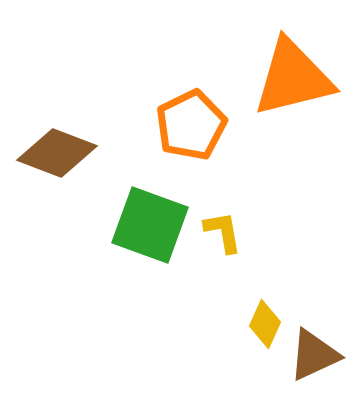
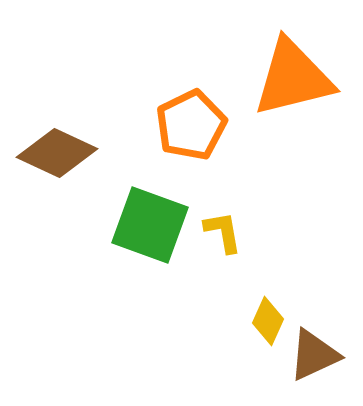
brown diamond: rotated 4 degrees clockwise
yellow diamond: moved 3 px right, 3 px up
